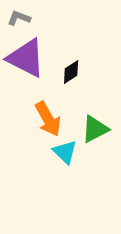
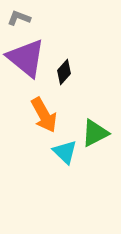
purple triangle: rotated 12 degrees clockwise
black diamond: moved 7 px left; rotated 15 degrees counterclockwise
orange arrow: moved 4 px left, 4 px up
green triangle: moved 4 px down
